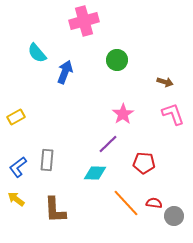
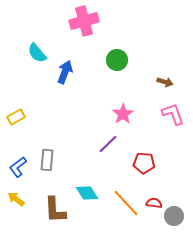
cyan diamond: moved 8 px left, 20 px down; rotated 55 degrees clockwise
